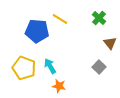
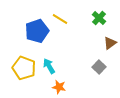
blue pentagon: rotated 25 degrees counterclockwise
brown triangle: rotated 32 degrees clockwise
cyan arrow: moved 1 px left
orange star: moved 1 px down
